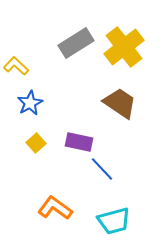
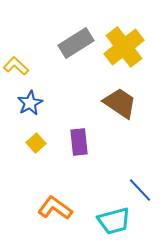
purple rectangle: rotated 72 degrees clockwise
blue line: moved 38 px right, 21 px down
